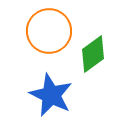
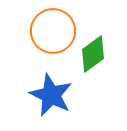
orange circle: moved 4 px right
